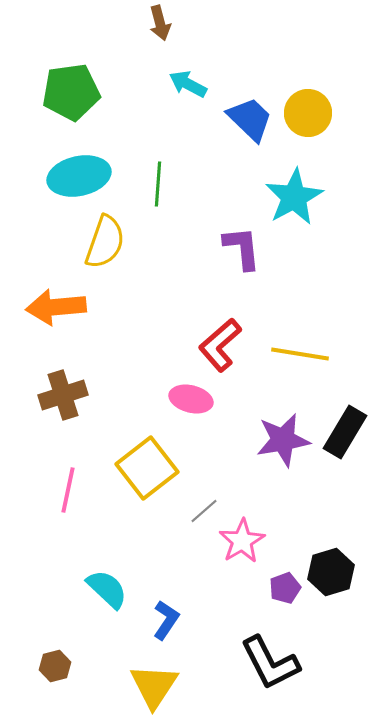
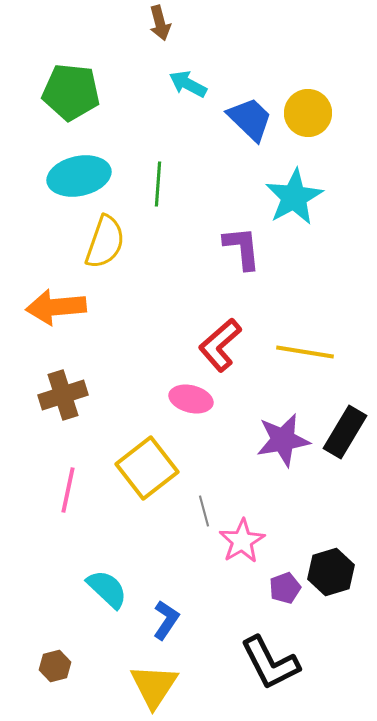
green pentagon: rotated 14 degrees clockwise
yellow line: moved 5 px right, 2 px up
gray line: rotated 64 degrees counterclockwise
